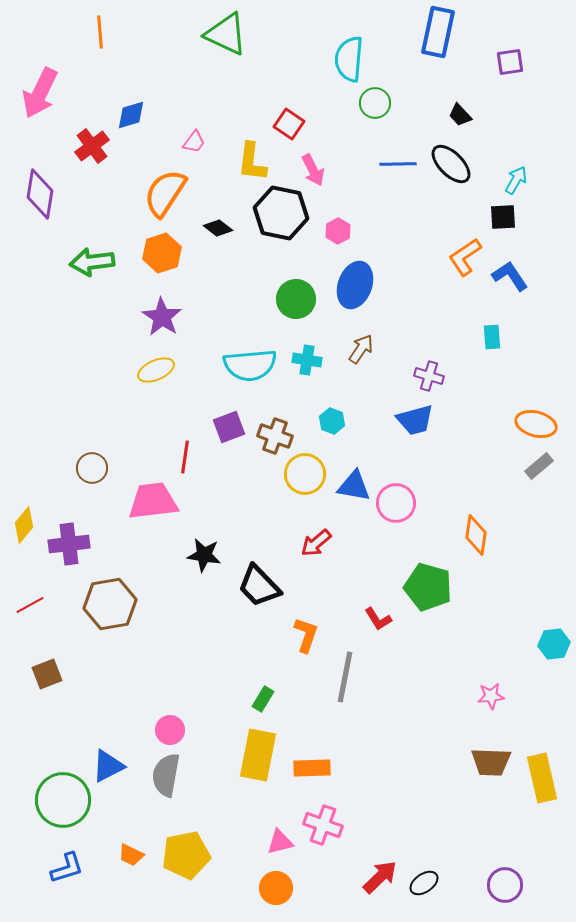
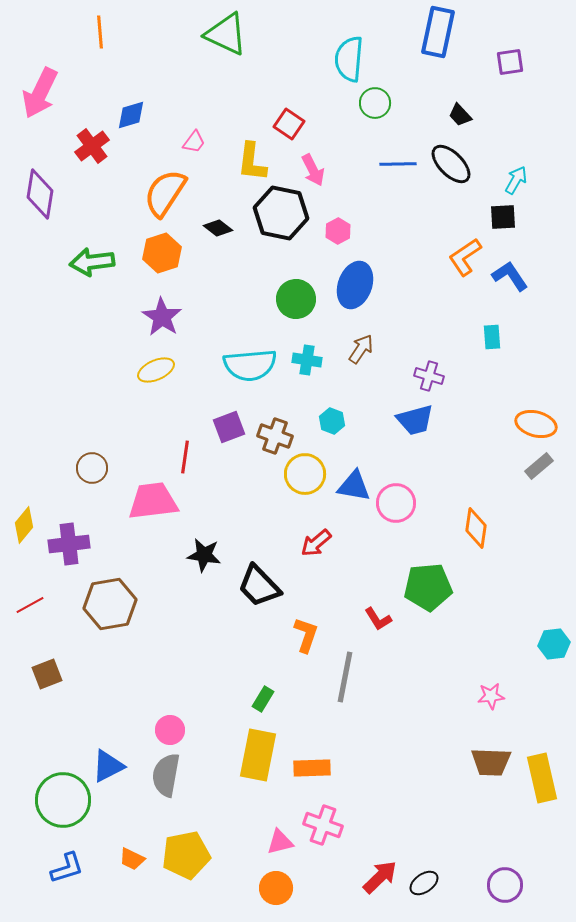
orange diamond at (476, 535): moved 7 px up
green pentagon at (428, 587): rotated 21 degrees counterclockwise
orange trapezoid at (131, 855): moved 1 px right, 4 px down
